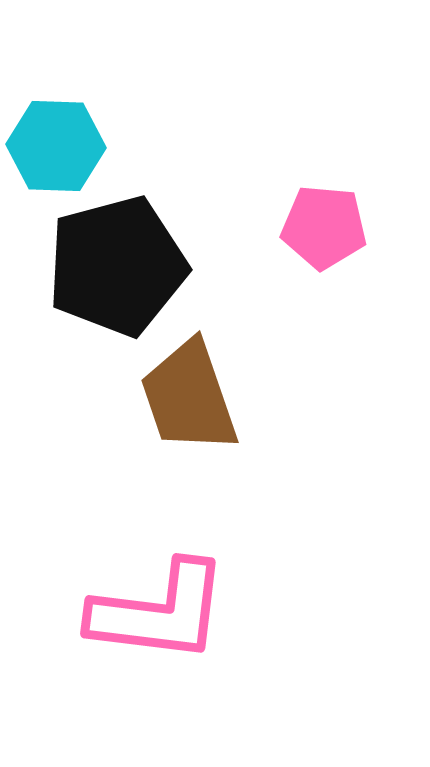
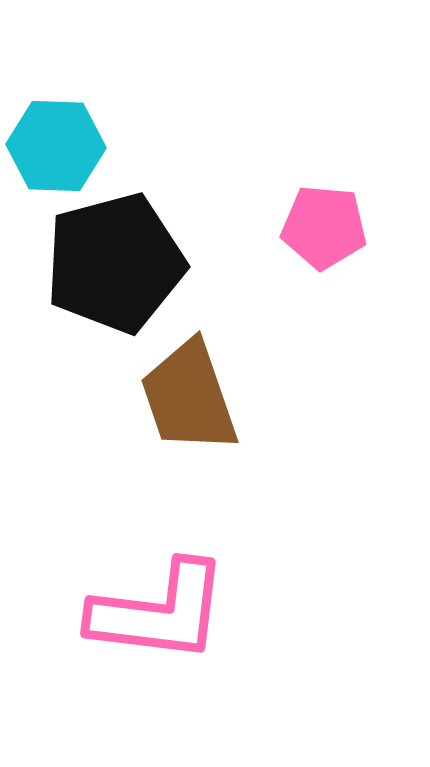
black pentagon: moved 2 px left, 3 px up
